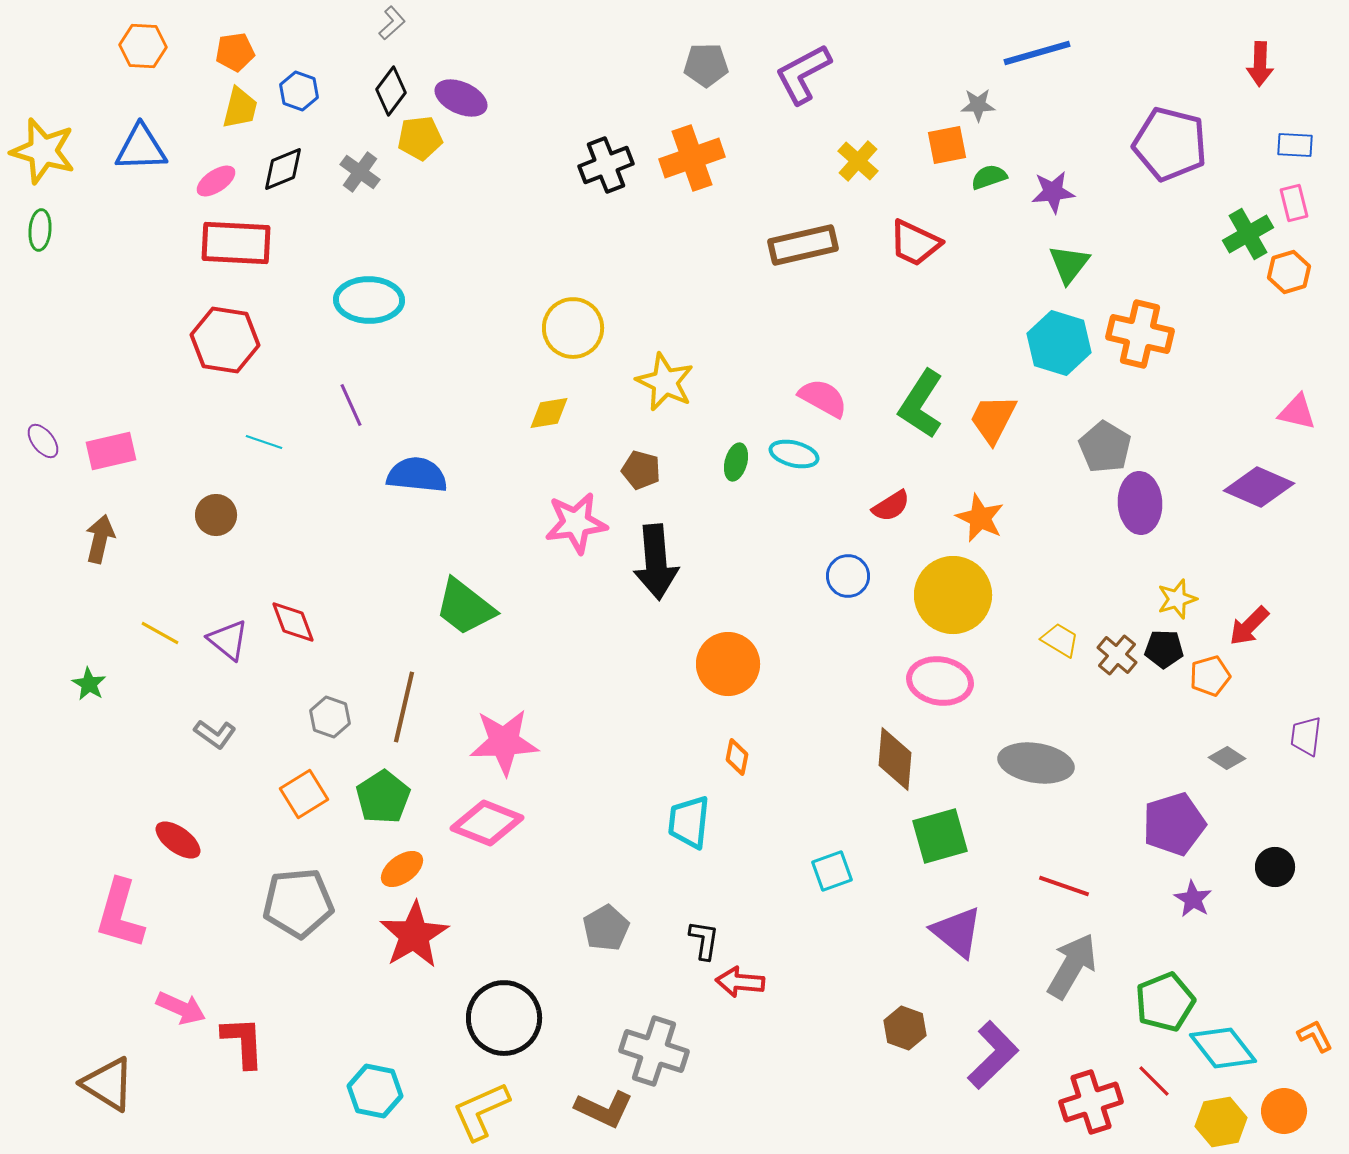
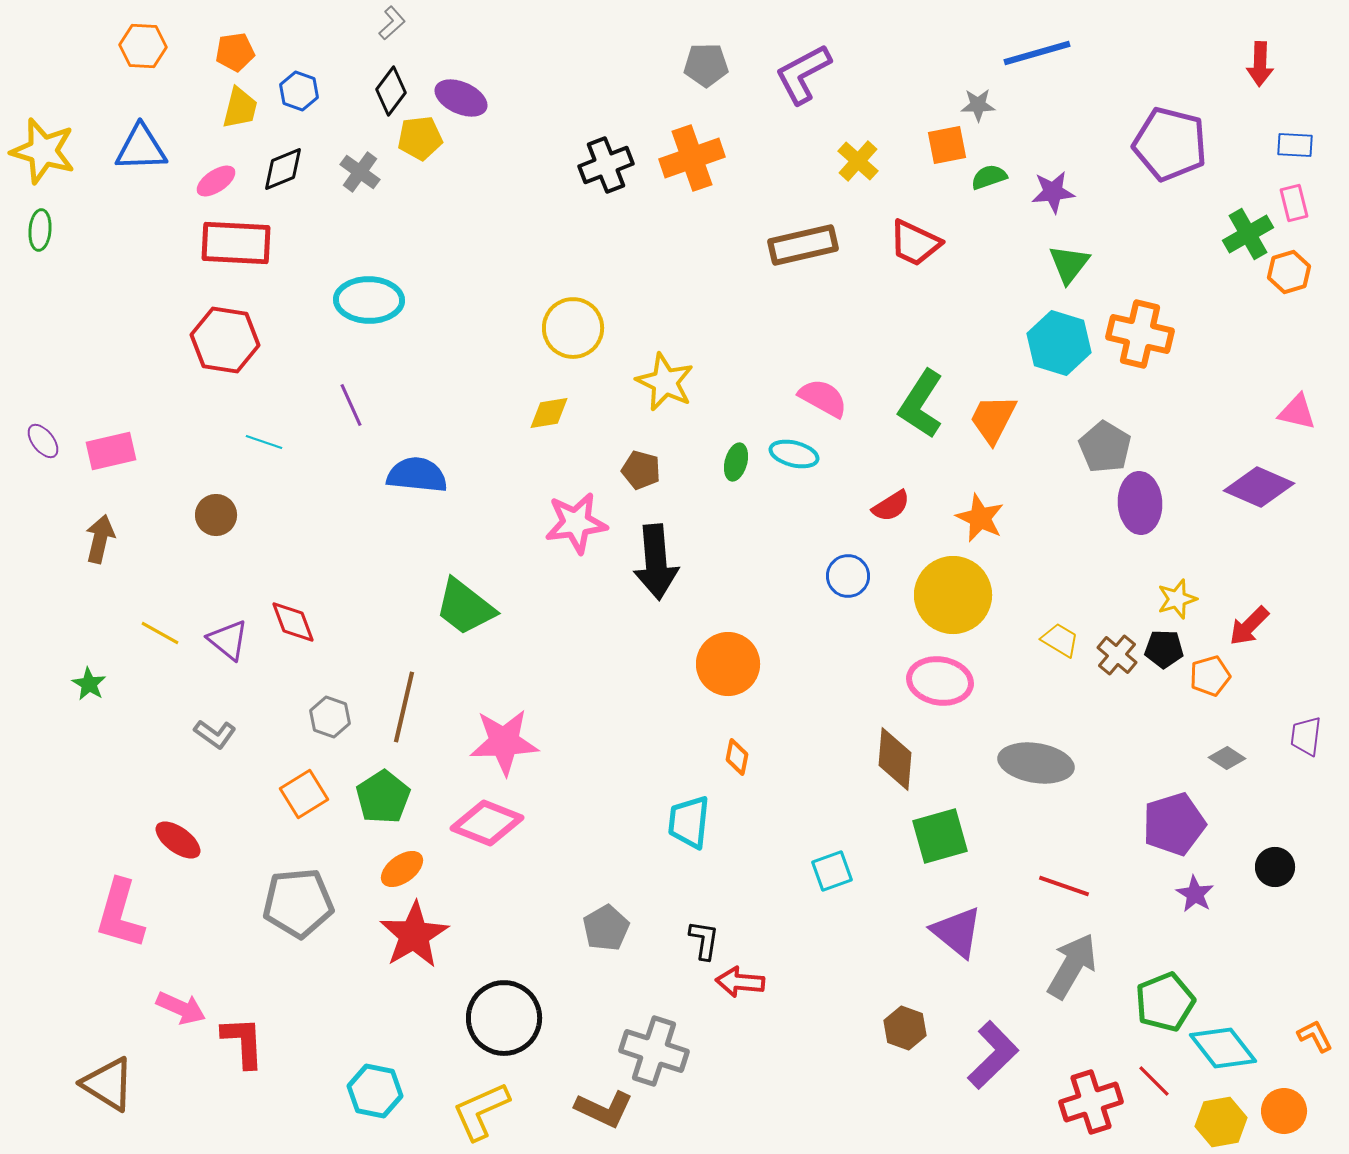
purple star at (1193, 899): moved 2 px right, 5 px up
